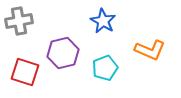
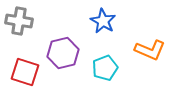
gray cross: rotated 20 degrees clockwise
